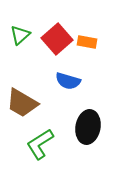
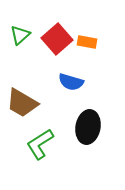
blue semicircle: moved 3 px right, 1 px down
